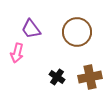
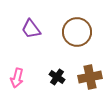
pink arrow: moved 25 px down
